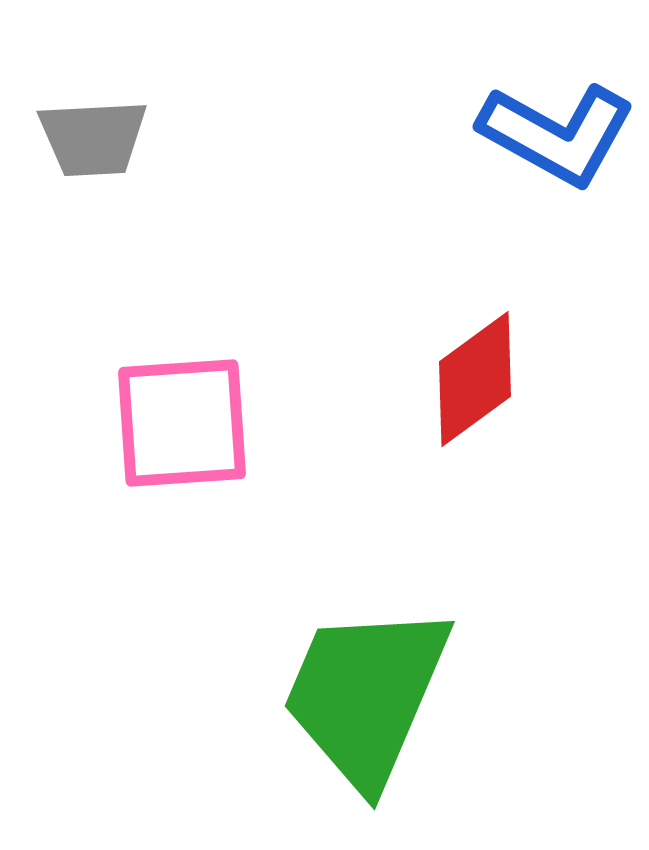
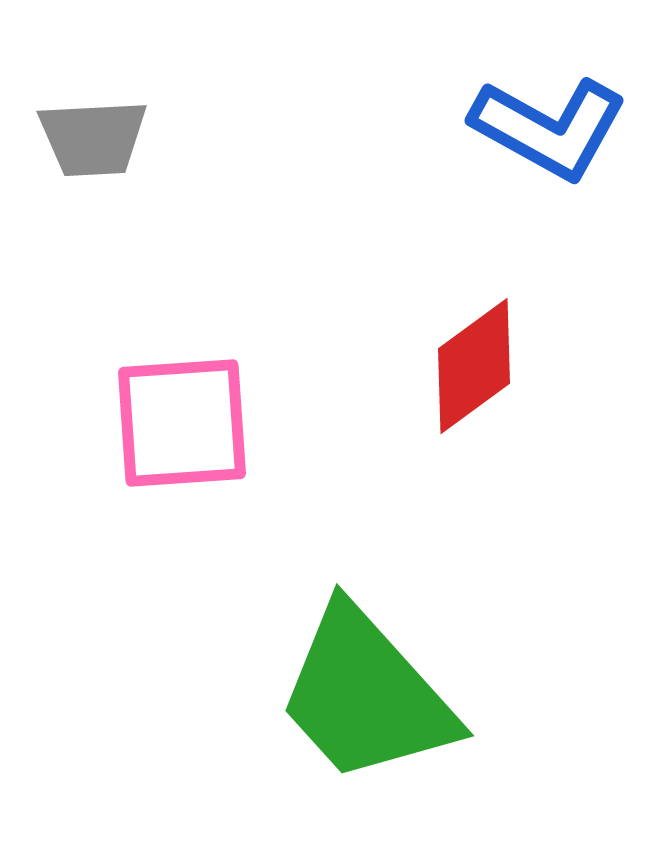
blue L-shape: moved 8 px left, 6 px up
red diamond: moved 1 px left, 13 px up
green trapezoid: rotated 65 degrees counterclockwise
